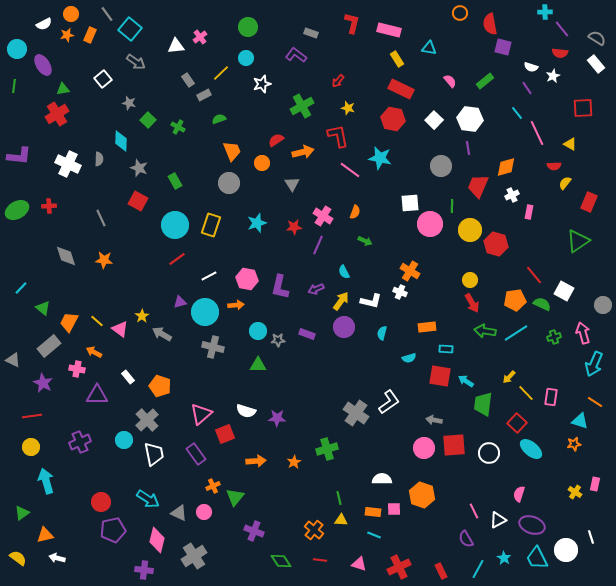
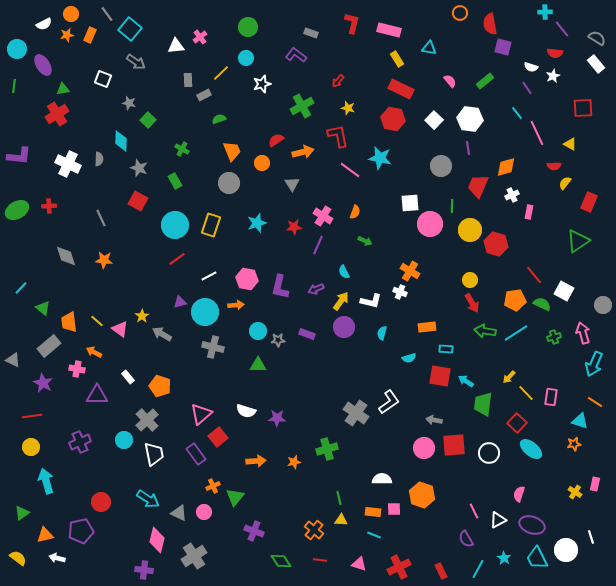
red semicircle at (560, 53): moved 5 px left
white square at (103, 79): rotated 30 degrees counterclockwise
gray rectangle at (188, 80): rotated 32 degrees clockwise
green cross at (178, 127): moved 4 px right, 22 px down
orange trapezoid at (69, 322): rotated 35 degrees counterclockwise
red square at (225, 434): moved 7 px left, 3 px down; rotated 18 degrees counterclockwise
orange star at (294, 462): rotated 16 degrees clockwise
purple pentagon at (113, 530): moved 32 px left, 1 px down
